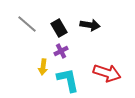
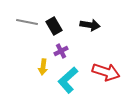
gray line: moved 2 px up; rotated 30 degrees counterclockwise
black rectangle: moved 5 px left, 2 px up
red arrow: moved 1 px left, 1 px up
cyan L-shape: rotated 120 degrees counterclockwise
